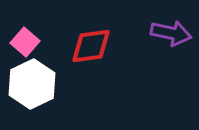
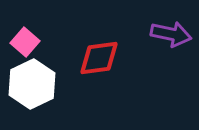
purple arrow: moved 1 px down
red diamond: moved 8 px right, 12 px down
